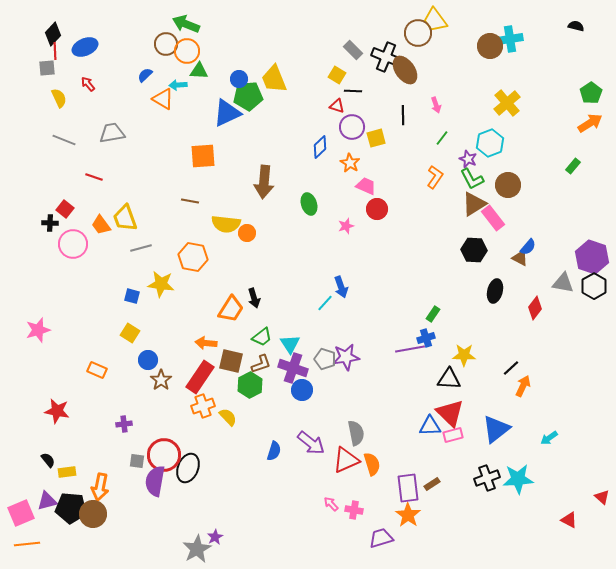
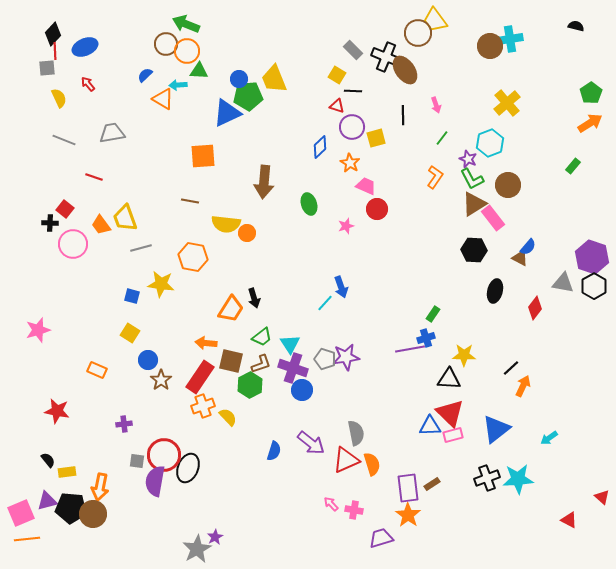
orange line at (27, 544): moved 5 px up
